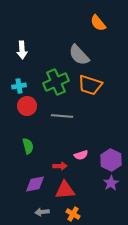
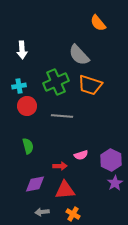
purple star: moved 4 px right
